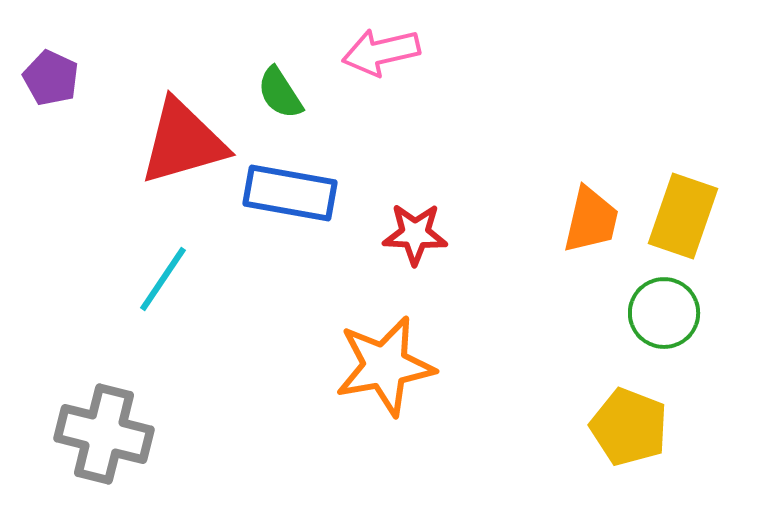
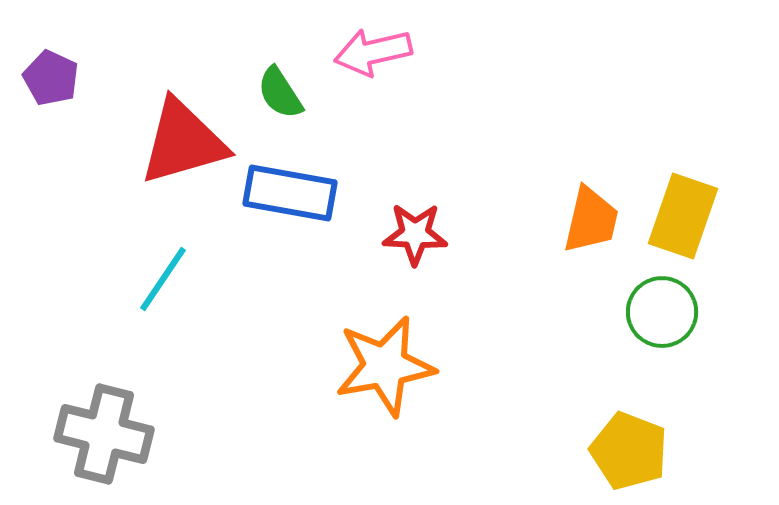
pink arrow: moved 8 px left
green circle: moved 2 px left, 1 px up
yellow pentagon: moved 24 px down
